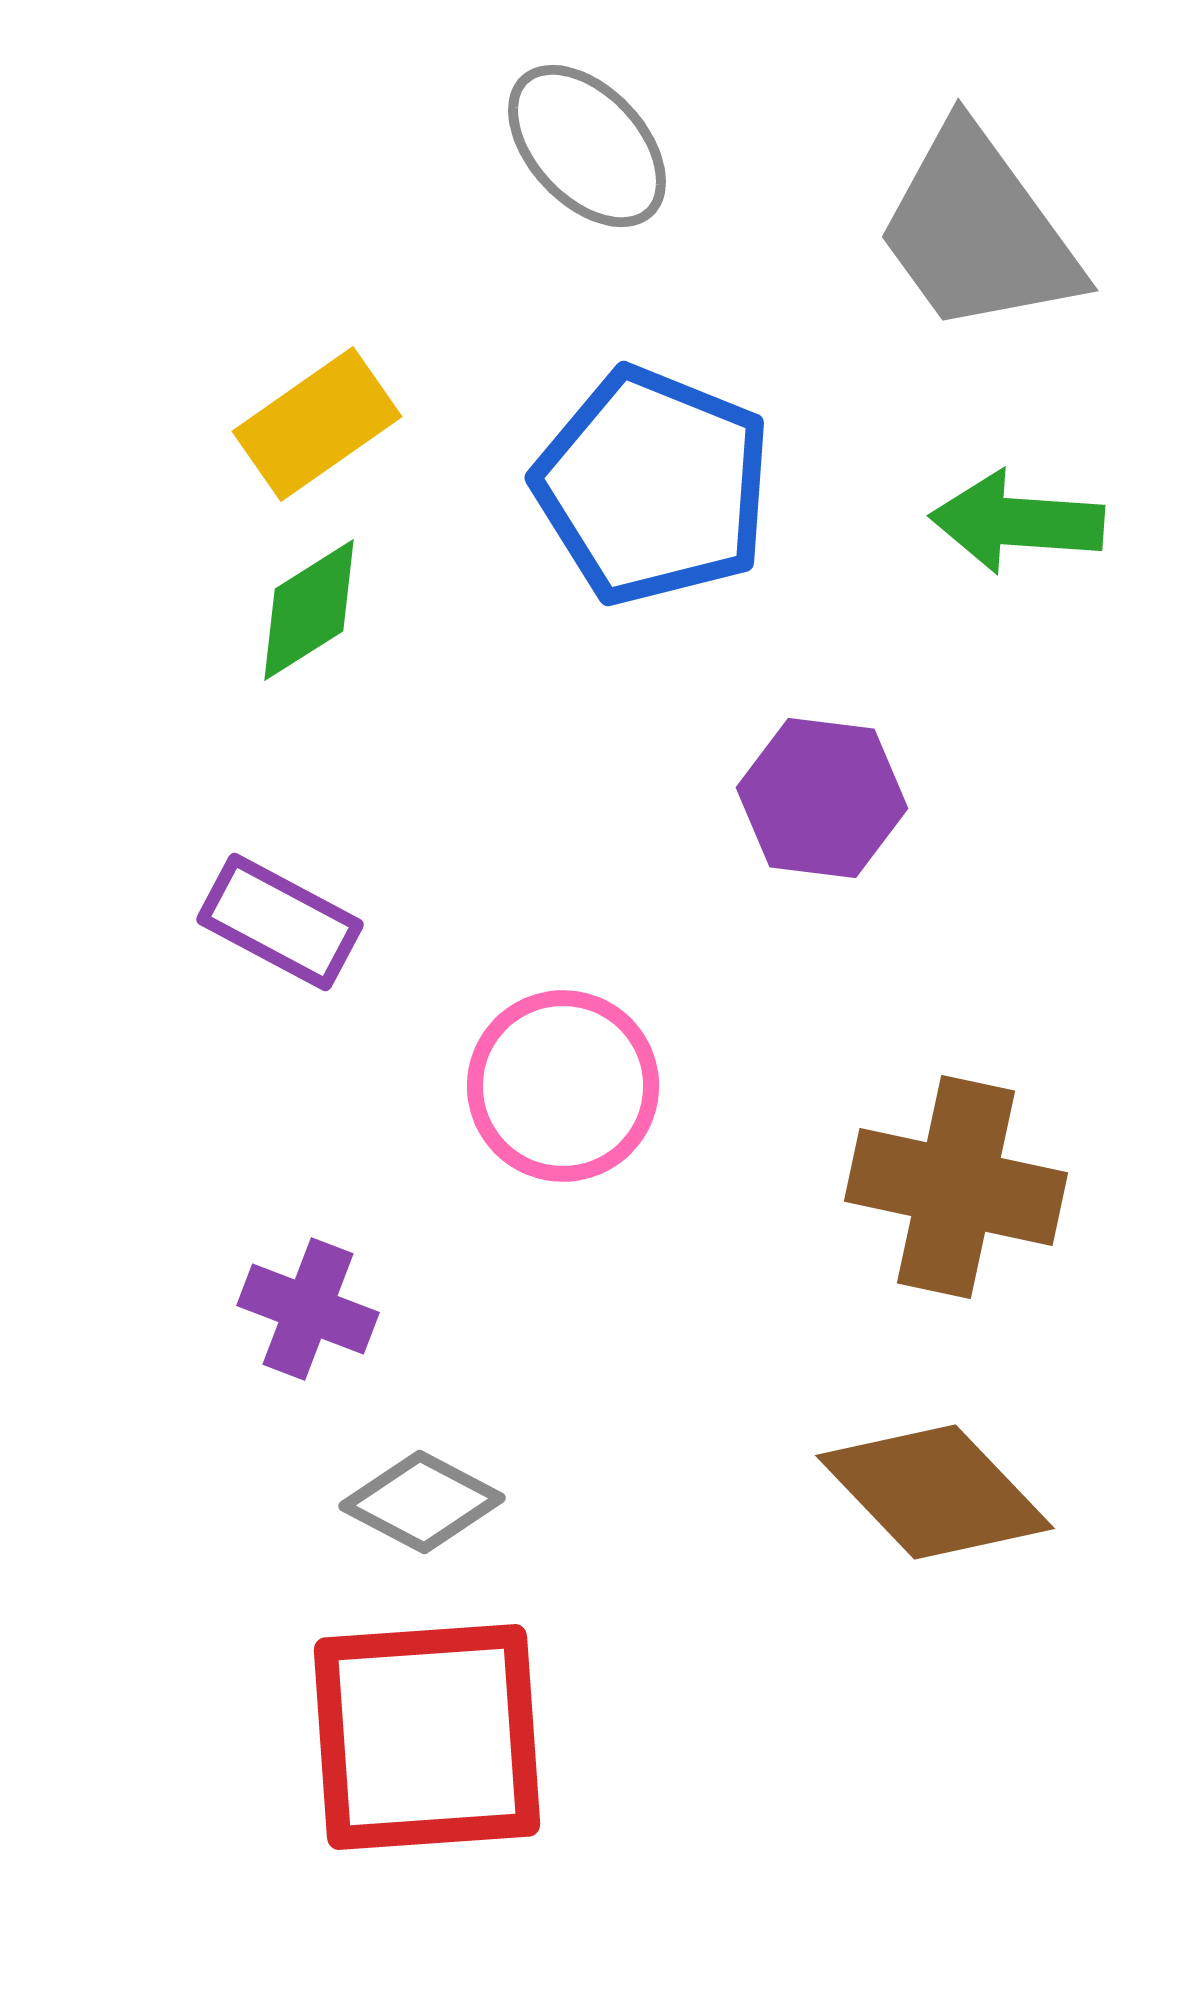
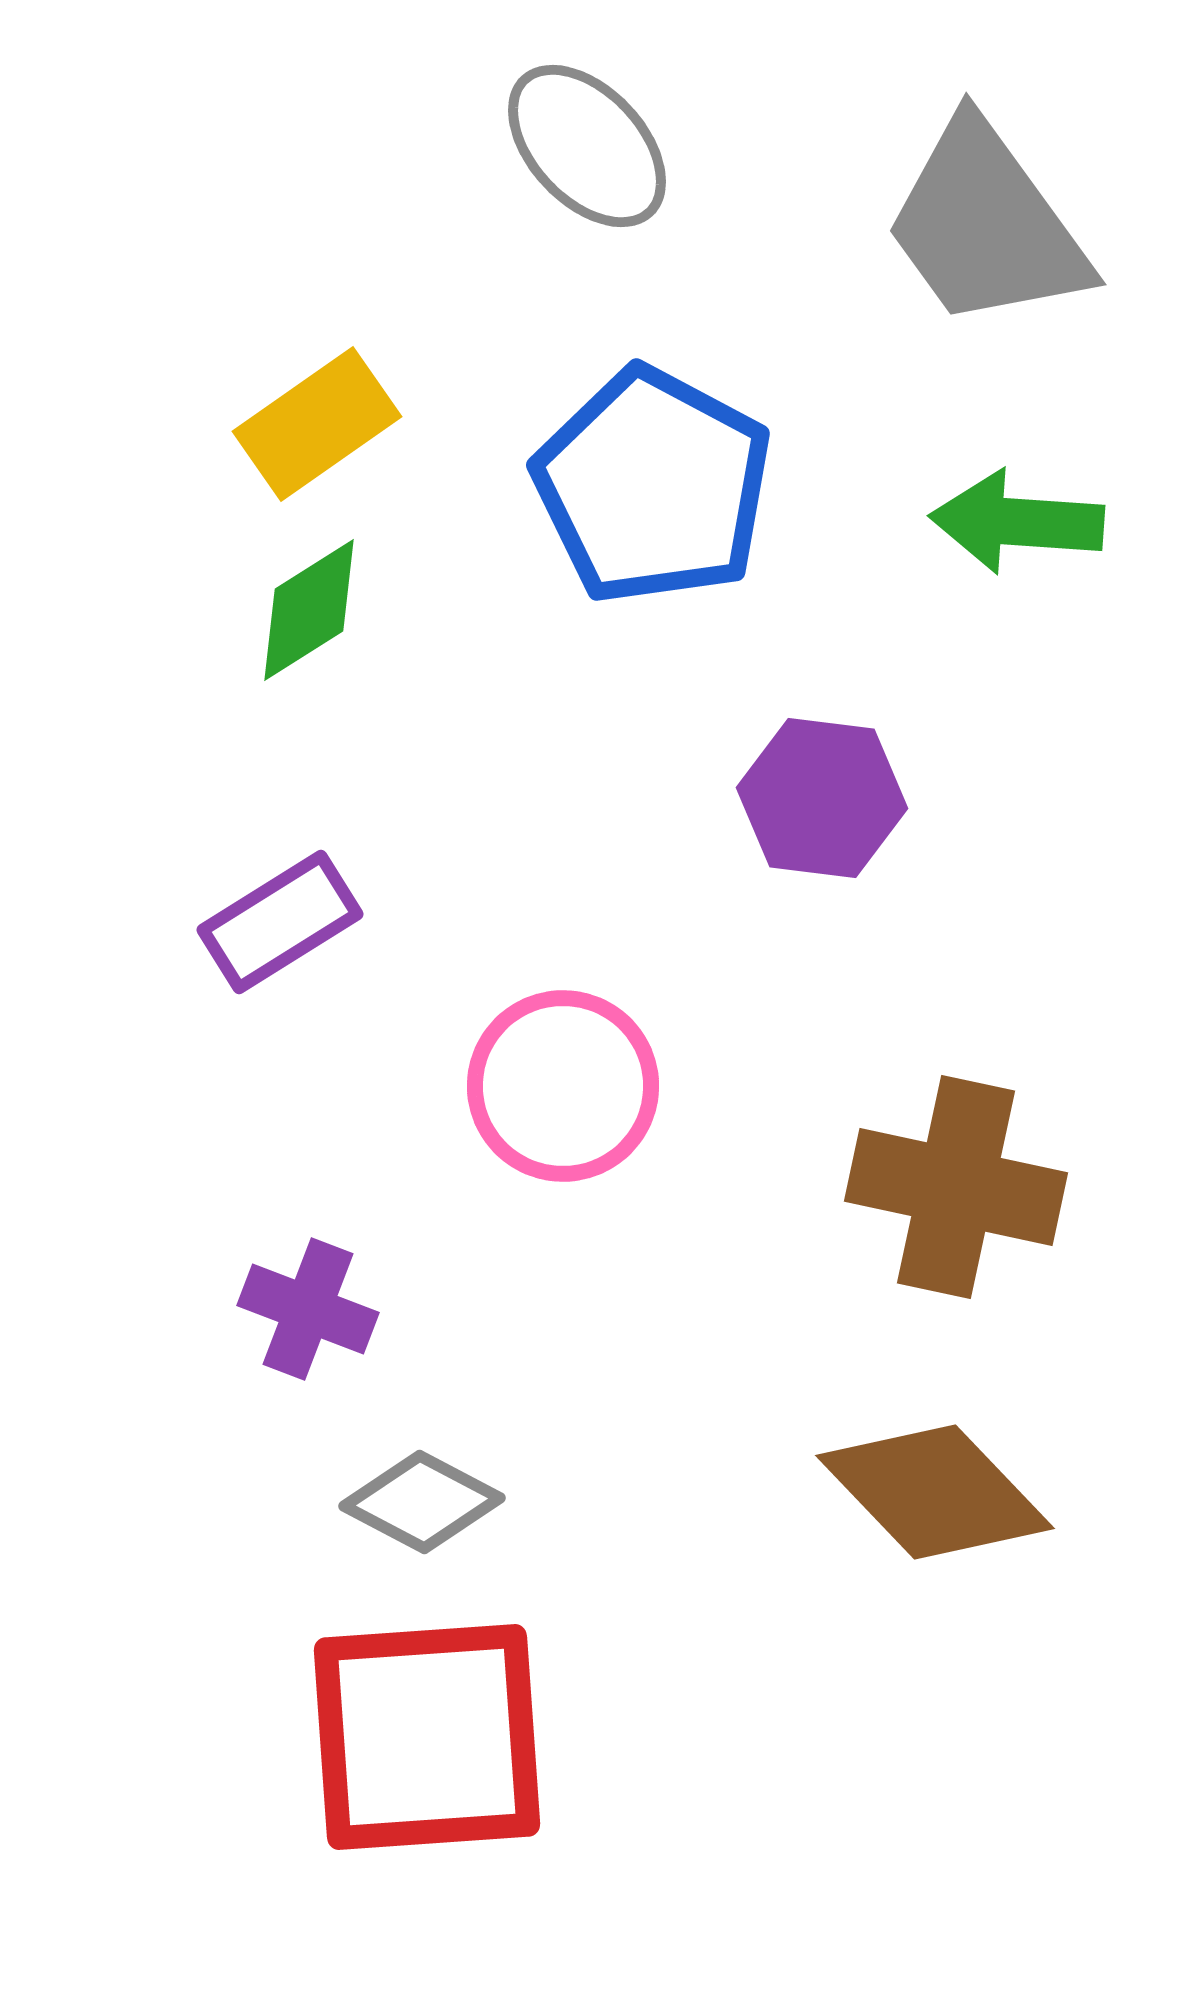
gray trapezoid: moved 8 px right, 6 px up
blue pentagon: rotated 6 degrees clockwise
purple rectangle: rotated 60 degrees counterclockwise
